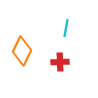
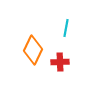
orange diamond: moved 11 px right, 1 px up
